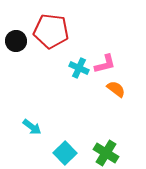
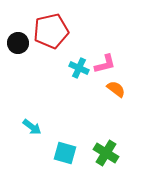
red pentagon: rotated 20 degrees counterclockwise
black circle: moved 2 px right, 2 px down
cyan square: rotated 30 degrees counterclockwise
